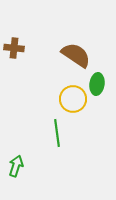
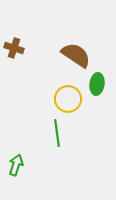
brown cross: rotated 12 degrees clockwise
yellow circle: moved 5 px left
green arrow: moved 1 px up
